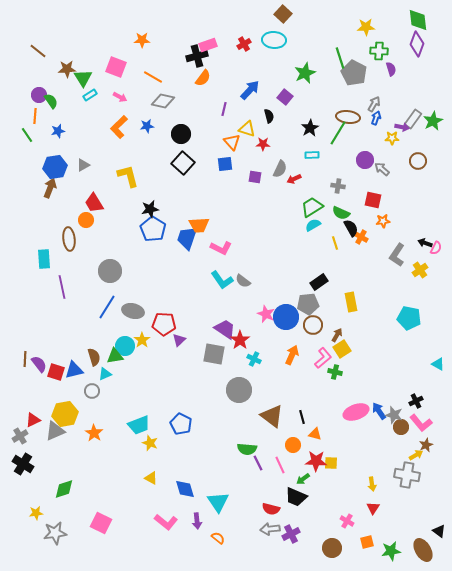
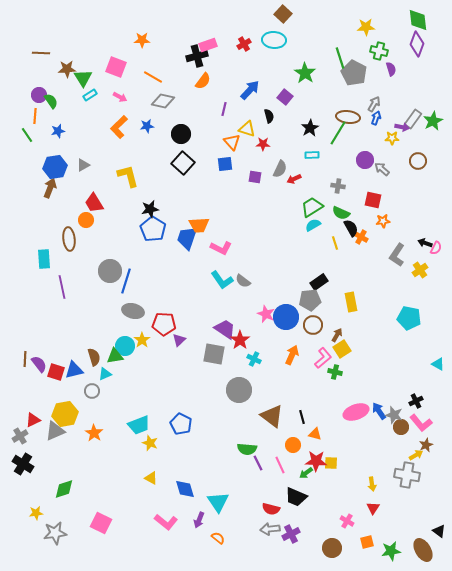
brown line at (38, 51): moved 3 px right, 2 px down; rotated 36 degrees counterclockwise
green cross at (379, 51): rotated 12 degrees clockwise
green star at (305, 73): rotated 15 degrees counterclockwise
orange semicircle at (203, 78): moved 3 px down
gray pentagon at (308, 304): moved 2 px right, 4 px up
blue line at (107, 307): moved 19 px right, 26 px up; rotated 15 degrees counterclockwise
green arrow at (303, 479): moved 3 px right, 6 px up
purple arrow at (197, 521): moved 2 px right, 1 px up; rotated 28 degrees clockwise
